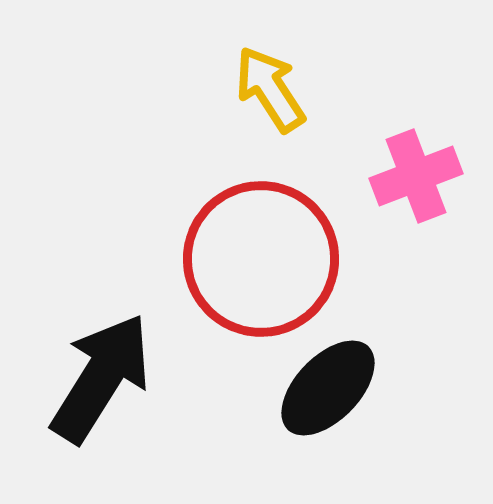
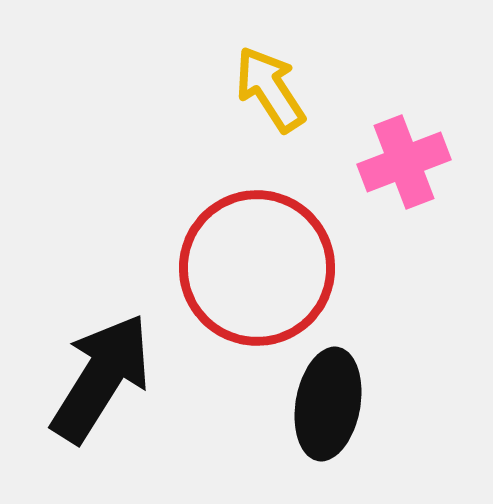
pink cross: moved 12 px left, 14 px up
red circle: moved 4 px left, 9 px down
black ellipse: moved 16 px down; rotated 34 degrees counterclockwise
